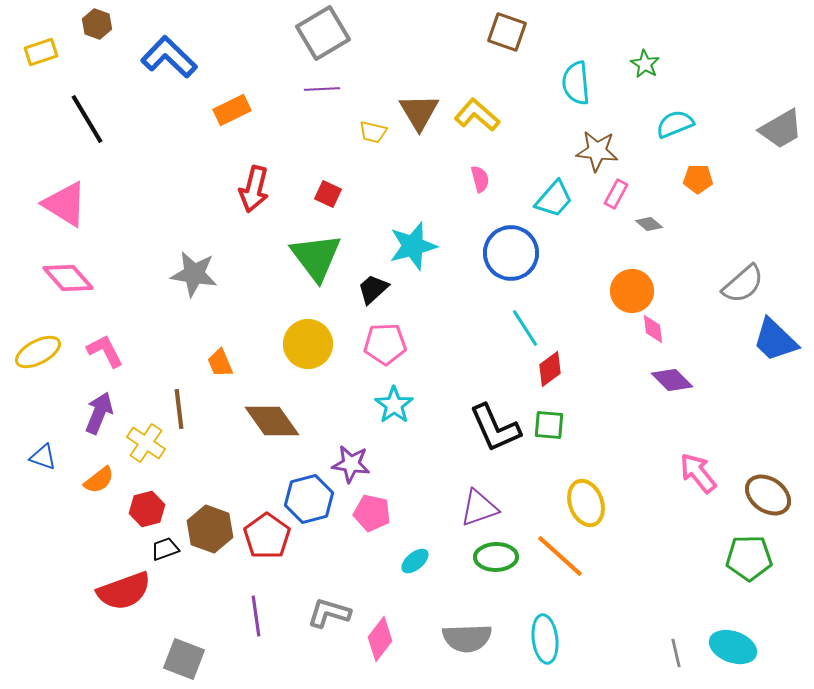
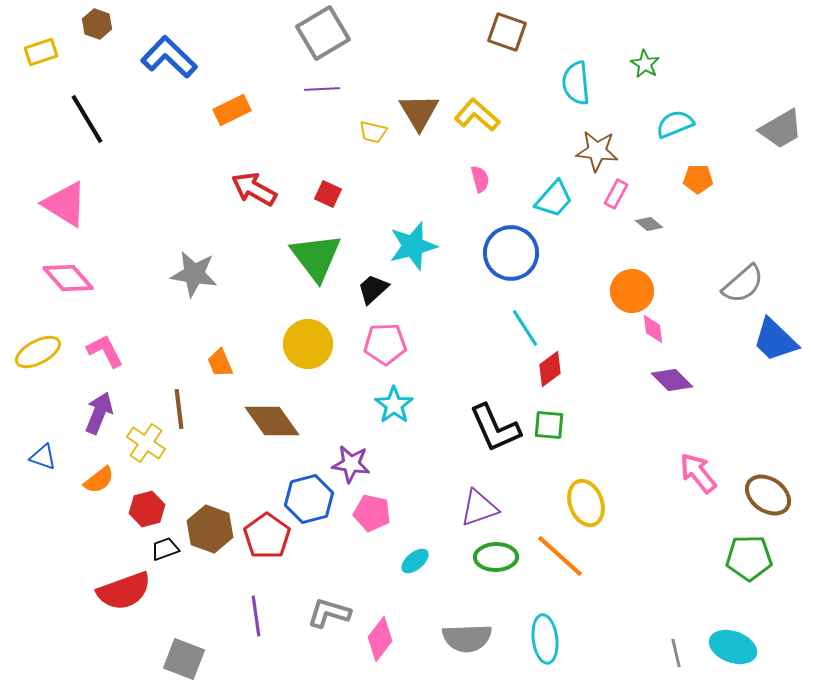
red arrow at (254, 189): rotated 105 degrees clockwise
